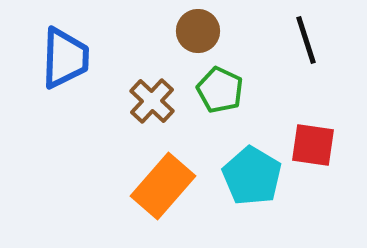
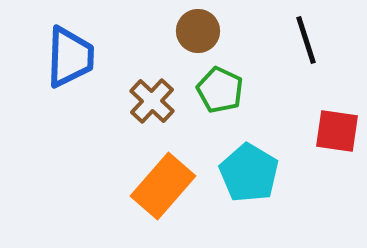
blue trapezoid: moved 5 px right, 1 px up
red square: moved 24 px right, 14 px up
cyan pentagon: moved 3 px left, 3 px up
